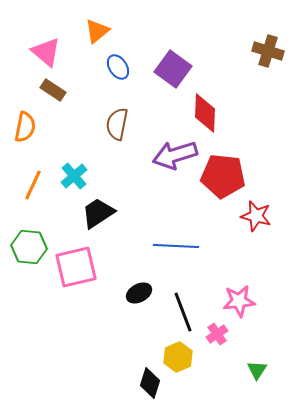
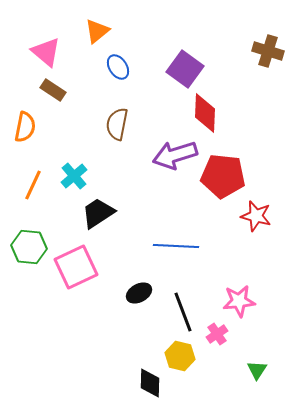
purple square: moved 12 px right
pink square: rotated 12 degrees counterclockwise
yellow hexagon: moved 2 px right, 1 px up; rotated 24 degrees counterclockwise
black diamond: rotated 16 degrees counterclockwise
